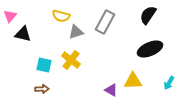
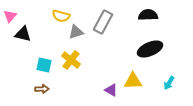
black semicircle: rotated 54 degrees clockwise
gray rectangle: moved 2 px left
